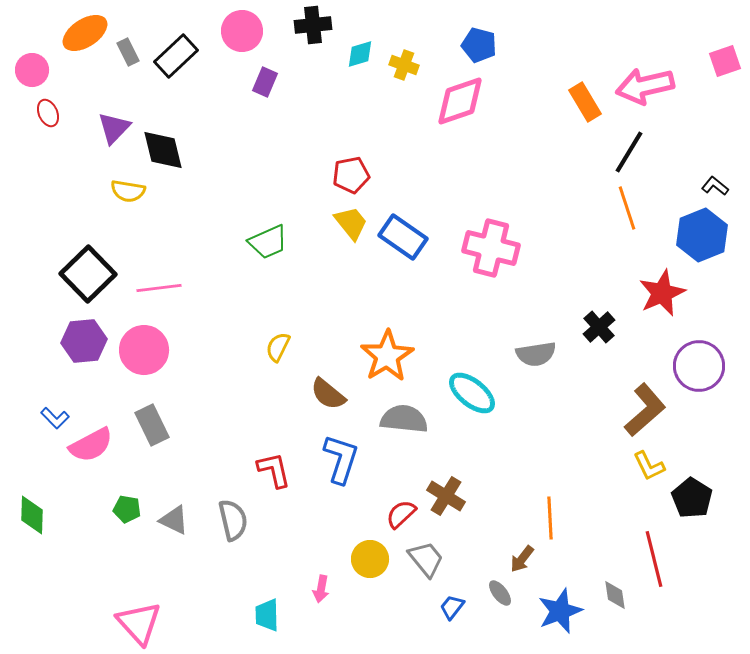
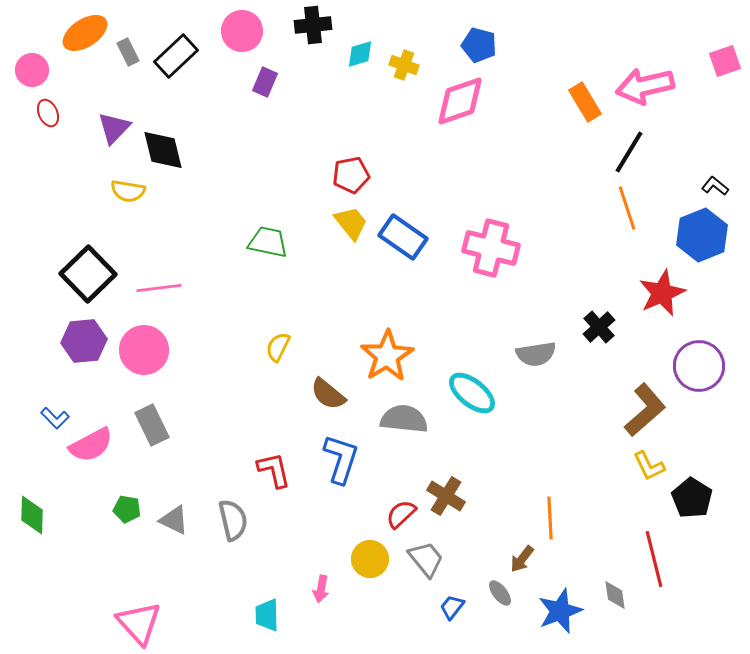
green trapezoid at (268, 242): rotated 144 degrees counterclockwise
